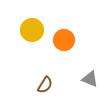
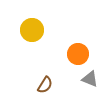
orange circle: moved 14 px right, 14 px down
